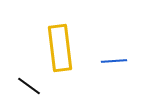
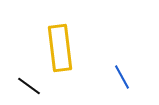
blue line: moved 8 px right, 16 px down; rotated 65 degrees clockwise
